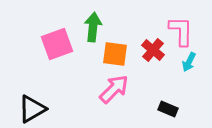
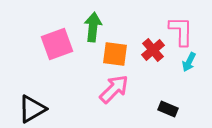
red cross: rotated 10 degrees clockwise
